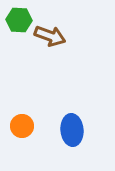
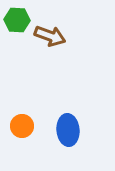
green hexagon: moved 2 px left
blue ellipse: moved 4 px left
